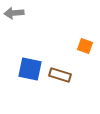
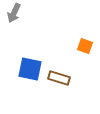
gray arrow: rotated 60 degrees counterclockwise
brown rectangle: moved 1 px left, 3 px down
